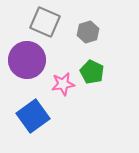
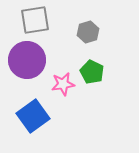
gray square: moved 10 px left, 2 px up; rotated 32 degrees counterclockwise
